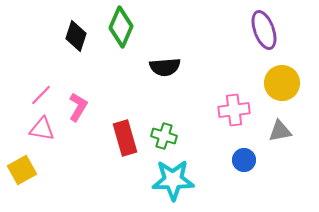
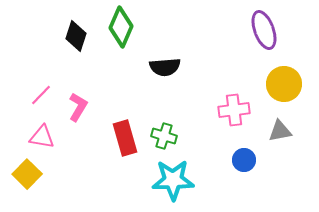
yellow circle: moved 2 px right, 1 px down
pink triangle: moved 8 px down
yellow square: moved 5 px right, 4 px down; rotated 16 degrees counterclockwise
